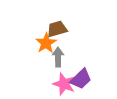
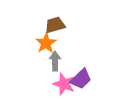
brown trapezoid: moved 2 px left, 4 px up
gray arrow: moved 3 px left, 4 px down
